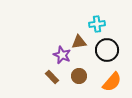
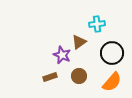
brown triangle: rotated 28 degrees counterclockwise
black circle: moved 5 px right, 3 px down
brown rectangle: moved 2 px left; rotated 64 degrees counterclockwise
